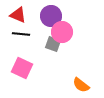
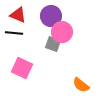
black line: moved 7 px left, 1 px up
